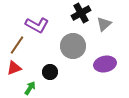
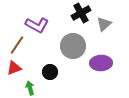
purple ellipse: moved 4 px left, 1 px up; rotated 10 degrees clockwise
green arrow: rotated 48 degrees counterclockwise
